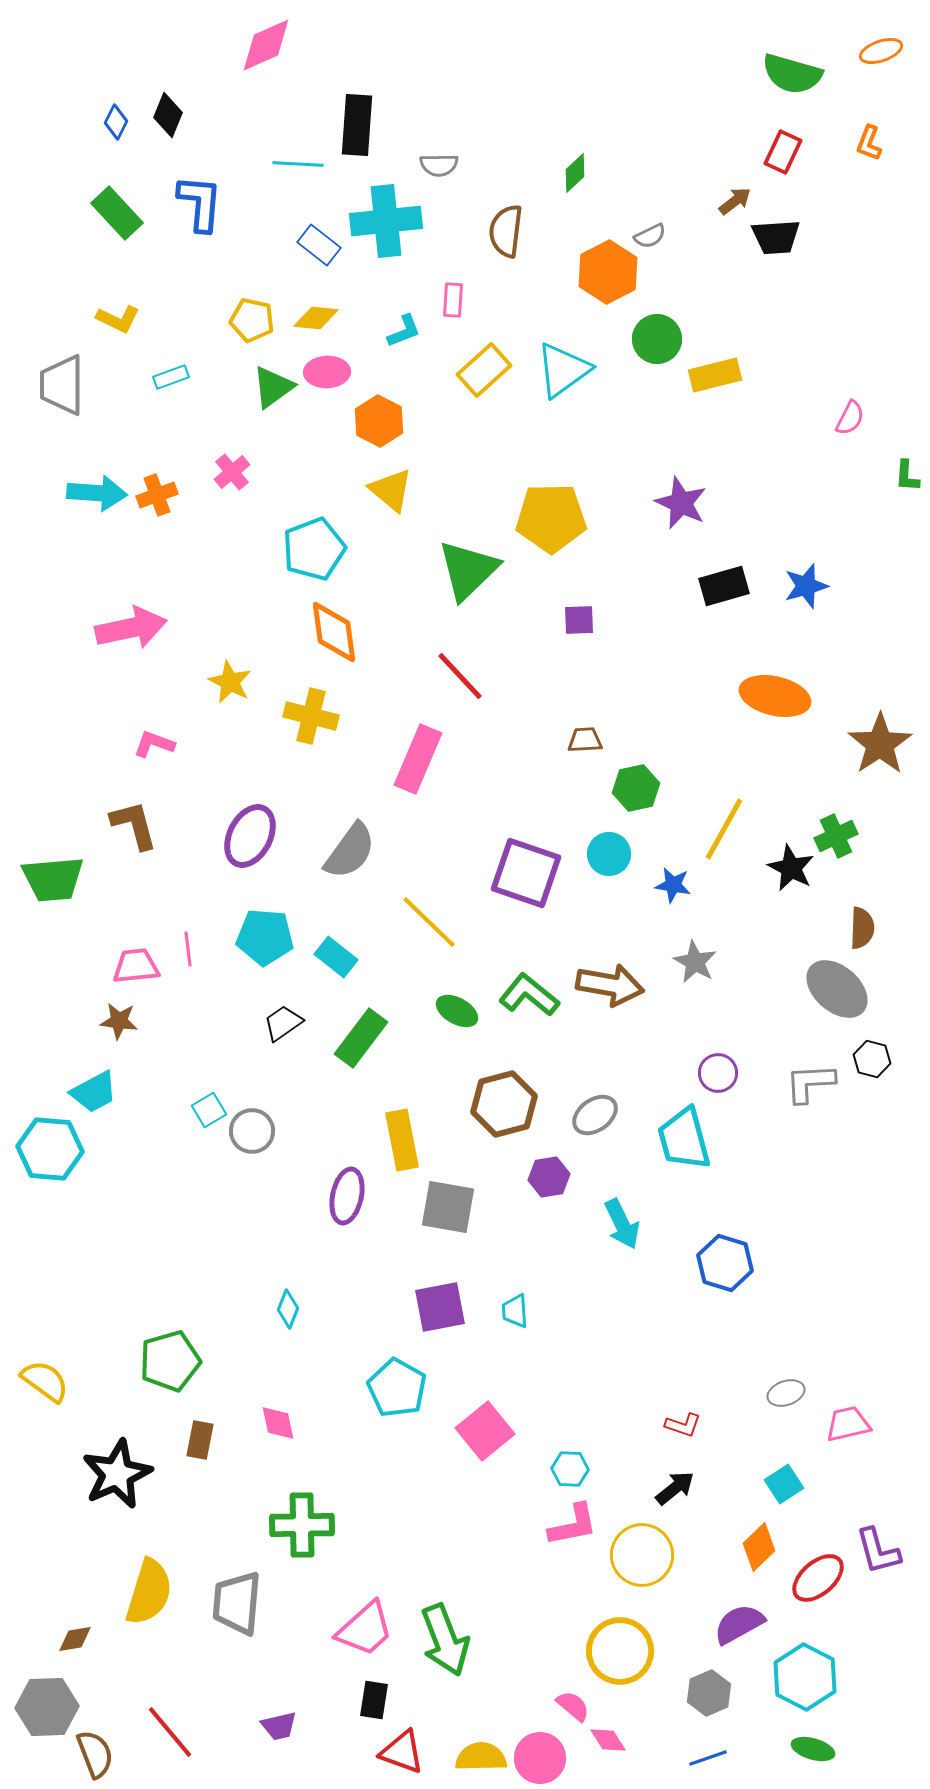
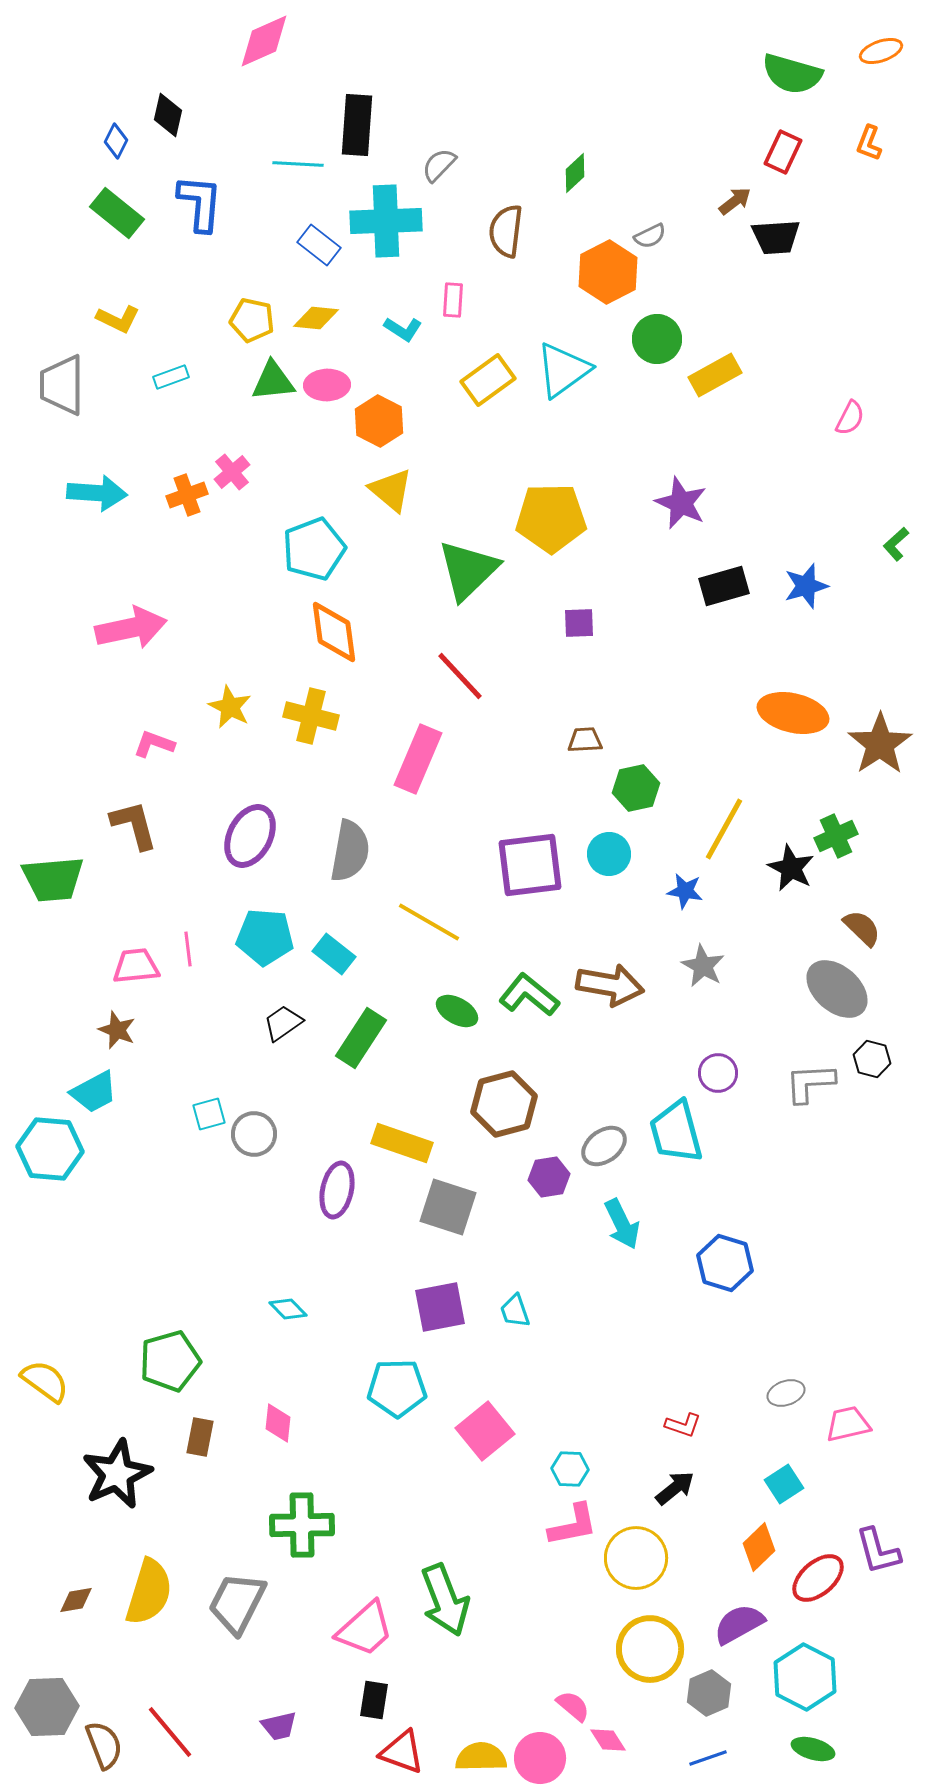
pink diamond at (266, 45): moved 2 px left, 4 px up
black diamond at (168, 115): rotated 9 degrees counterclockwise
blue diamond at (116, 122): moved 19 px down
gray semicircle at (439, 165): rotated 135 degrees clockwise
green rectangle at (117, 213): rotated 8 degrees counterclockwise
cyan cross at (386, 221): rotated 4 degrees clockwise
cyan L-shape at (404, 331): moved 1 px left, 2 px up; rotated 54 degrees clockwise
yellow rectangle at (484, 370): moved 4 px right, 10 px down; rotated 6 degrees clockwise
pink ellipse at (327, 372): moved 13 px down
yellow rectangle at (715, 375): rotated 15 degrees counterclockwise
green triangle at (273, 387): moved 6 px up; rotated 30 degrees clockwise
green L-shape at (907, 476): moved 11 px left, 68 px down; rotated 44 degrees clockwise
orange cross at (157, 495): moved 30 px right
purple square at (579, 620): moved 3 px down
yellow star at (230, 682): moved 25 px down
orange ellipse at (775, 696): moved 18 px right, 17 px down
gray semicircle at (350, 851): rotated 26 degrees counterclockwise
purple square at (526, 873): moved 4 px right, 8 px up; rotated 26 degrees counterclockwise
blue star at (673, 885): moved 12 px right, 6 px down
yellow line at (429, 922): rotated 14 degrees counterclockwise
brown semicircle at (862, 928): rotated 48 degrees counterclockwise
cyan rectangle at (336, 957): moved 2 px left, 3 px up
gray star at (695, 962): moved 8 px right, 4 px down
brown star at (119, 1021): moved 2 px left, 9 px down; rotated 15 degrees clockwise
green rectangle at (361, 1038): rotated 4 degrees counterclockwise
cyan square at (209, 1110): moved 4 px down; rotated 16 degrees clockwise
gray ellipse at (595, 1115): moved 9 px right, 31 px down
gray circle at (252, 1131): moved 2 px right, 3 px down
cyan trapezoid at (684, 1139): moved 8 px left, 7 px up
yellow rectangle at (402, 1140): moved 3 px down; rotated 60 degrees counterclockwise
purple ellipse at (347, 1196): moved 10 px left, 6 px up
gray square at (448, 1207): rotated 8 degrees clockwise
cyan diamond at (288, 1309): rotated 66 degrees counterclockwise
cyan trapezoid at (515, 1311): rotated 15 degrees counterclockwise
cyan pentagon at (397, 1388): rotated 30 degrees counterclockwise
pink diamond at (278, 1423): rotated 18 degrees clockwise
brown rectangle at (200, 1440): moved 3 px up
yellow circle at (642, 1555): moved 6 px left, 3 px down
gray trapezoid at (237, 1603): rotated 22 degrees clockwise
brown diamond at (75, 1639): moved 1 px right, 39 px up
green arrow at (445, 1640): moved 40 px up
yellow circle at (620, 1651): moved 30 px right, 2 px up
brown semicircle at (95, 1754): moved 9 px right, 9 px up
